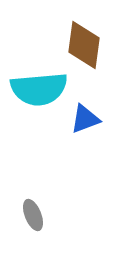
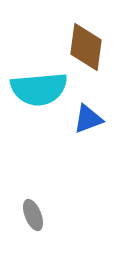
brown diamond: moved 2 px right, 2 px down
blue triangle: moved 3 px right
